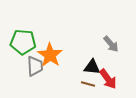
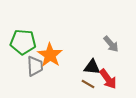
brown line: rotated 16 degrees clockwise
